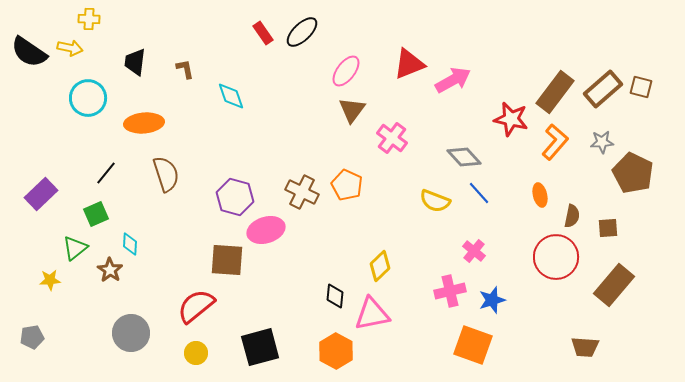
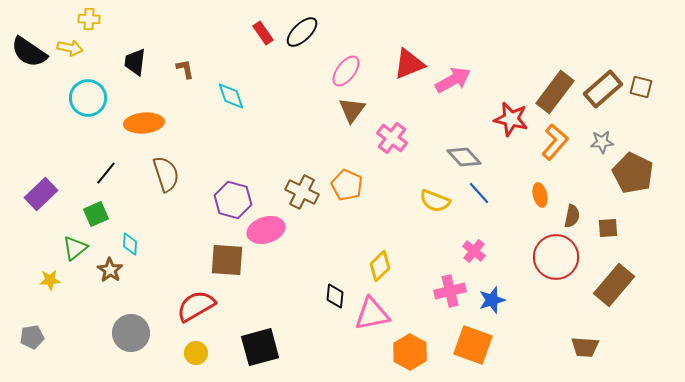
purple hexagon at (235, 197): moved 2 px left, 3 px down
red semicircle at (196, 306): rotated 9 degrees clockwise
orange hexagon at (336, 351): moved 74 px right, 1 px down
